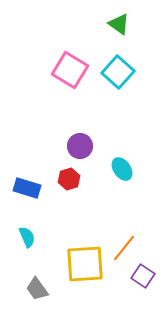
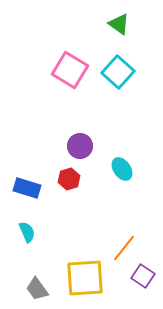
cyan semicircle: moved 5 px up
yellow square: moved 14 px down
